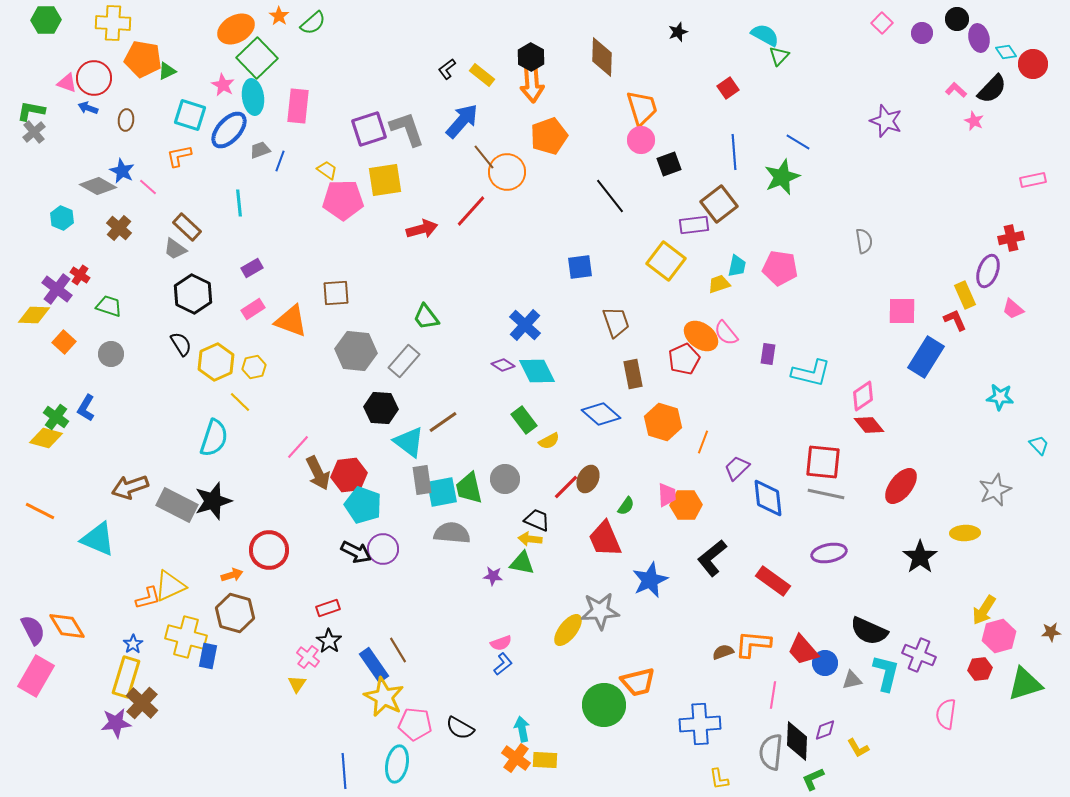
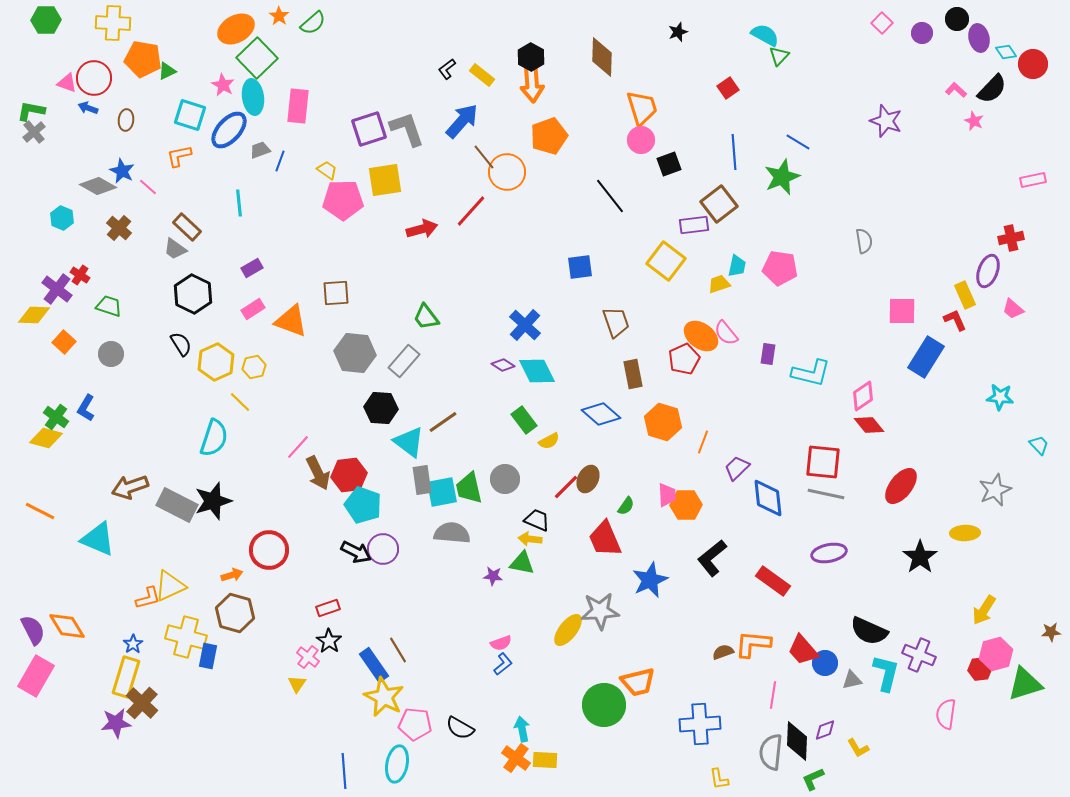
gray hexagon at (356, 351): moved 1 px left, 2 px down
pink hexagon at (999, 636): moved 3 px left, 18 px down
